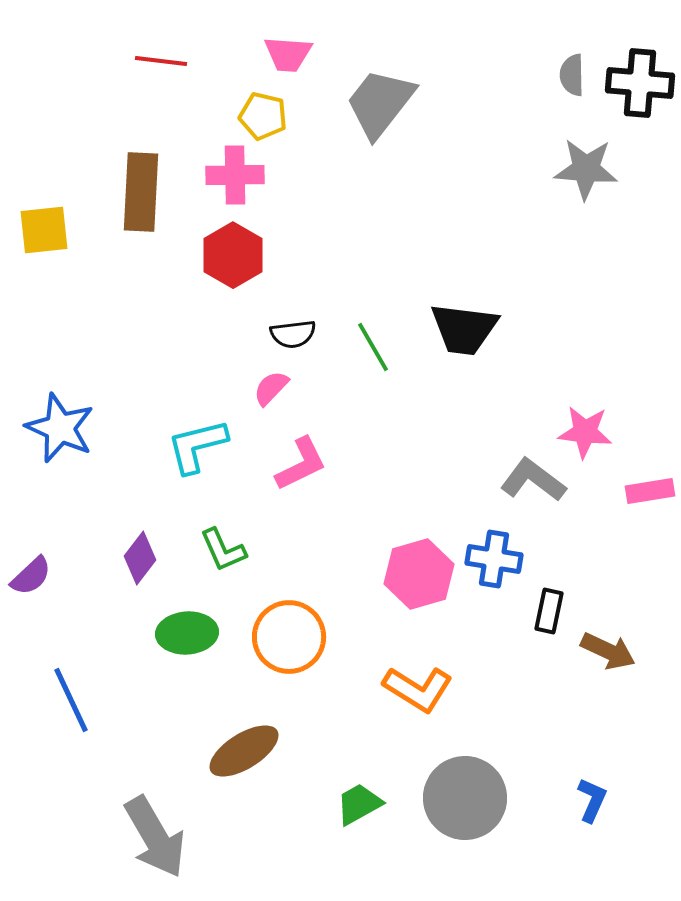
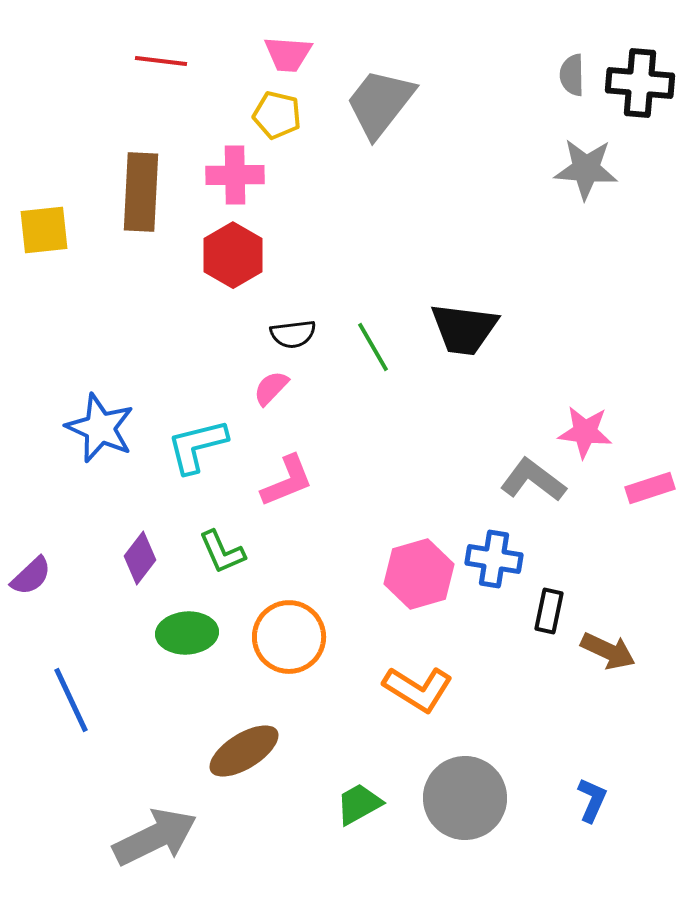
yellow pentagon: moved 14 px right, 1 px up
blue star: moved 40 px right
pink L-shape: moved 14 px left, 17 px down; rotated 4 degrees clockwise
pink rectangle: moved 3 px up; rotated 9 degrees counterclockwise
green L-shape: moved 1 px left, 2 px down
gray arrow: rotated 86 degrees counterclockwise
